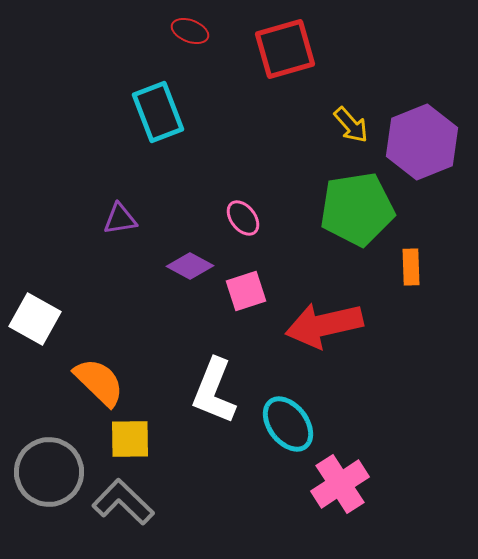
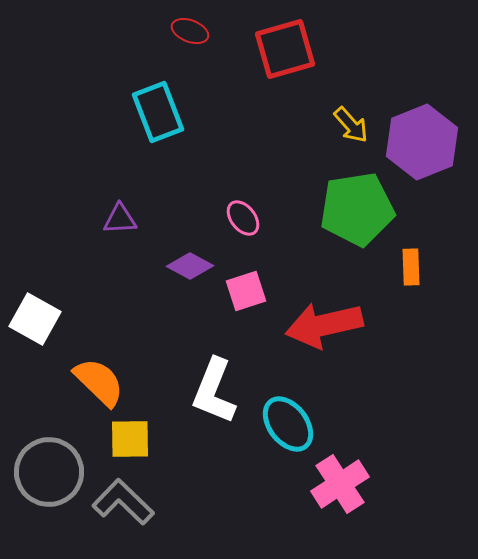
purple triangle: rotated 6 degrees clockwise
